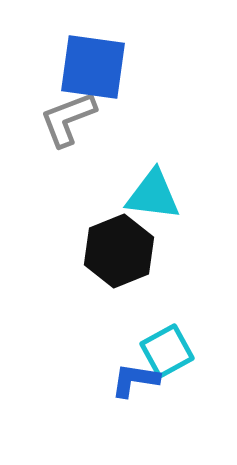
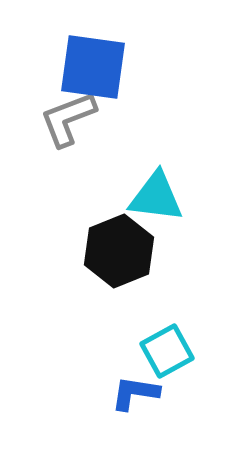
cyan triangle: moved 3 px right, 2 px down
blue L-shape: moved 13 px down
